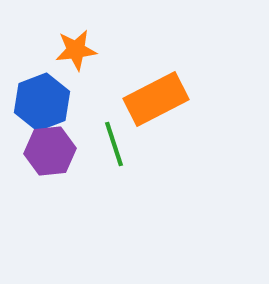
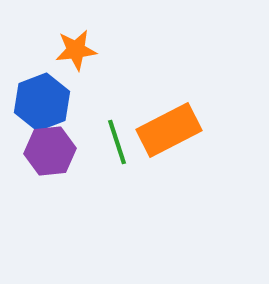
orange rectangle: moved 13 px right, 31 px down
green line: moved 3 px right, 2 px up
